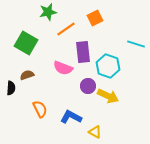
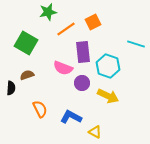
orange square: moved 2 px left, 4 px down
purple circle: moved 6 px left, 3 px up
